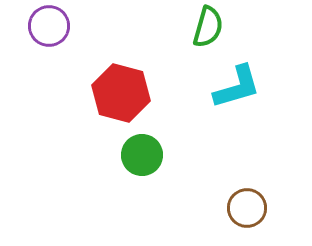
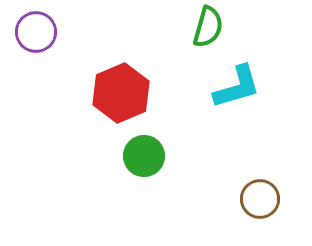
purple circle: moved 13 px left, 6 px down
red hexagon: rotated 22 degrees clockwise
green circle: moved 2 px right, 1 px down
brown circle: moved 13 px right, 9 px up
